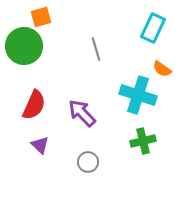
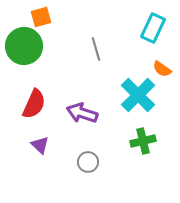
cyan cross: rotated 27 degrees clockwise
red semicircle: moved 1 px up
purple arrow: rotated 28 degrees counterclockwise
